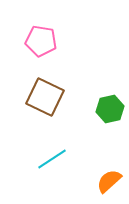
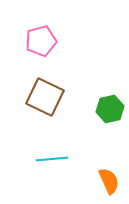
pink pentagon: rotated 24 degrees counterclockwise
cyan line: rotated 28 degrees clockwise
orange semicircle: rotated 108 degrees clockwise
